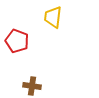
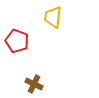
brown cross: moved 2 px right, 2 px up; rotated 18 degrees clockwise
